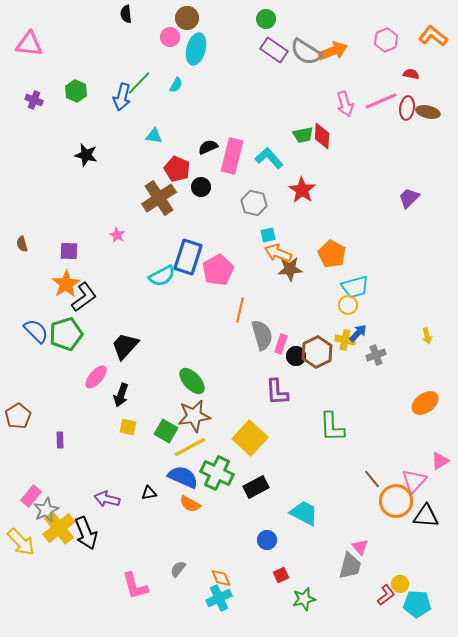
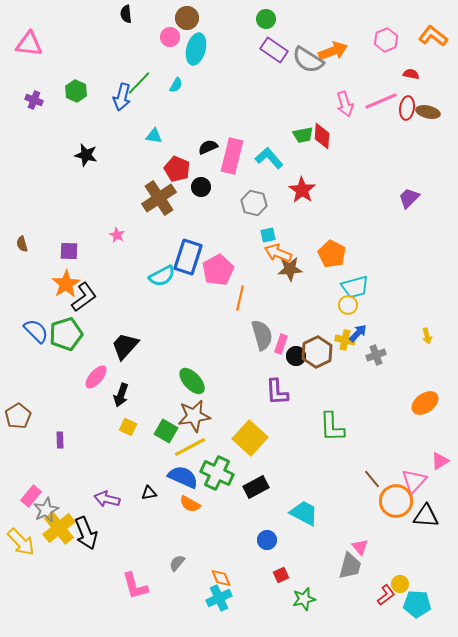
gray semicircle at (306, 52): moved 2 px right, 8 px down
orange line at (240, 310): moved 12 px up
yellow square at (128, 427): rotated 12 degrees clockwise
gray semicircle at (178, 569): moved 1 px left, 6 px up
